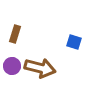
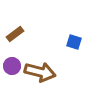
brown rectangle: rotated 36 degrees clockwise
brown arrow: moved 4 px down
